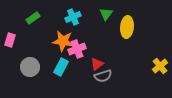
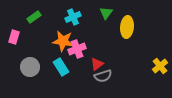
green triangle: moved 1 px up
green rectangle: moved 1 px right, 1 px up
pink rectangle: moved 4 px right, 3 px up
cyan rectangle: rotated 60 degrees counterclockwise
